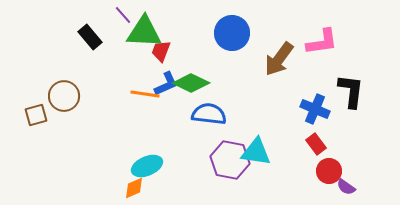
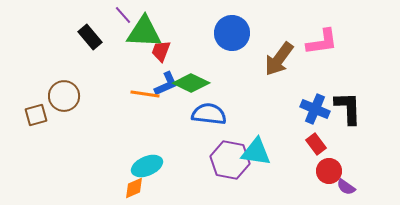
black L-shape: moved 3 px left, 17 px down; rotated 9 degrees counterclockwise
